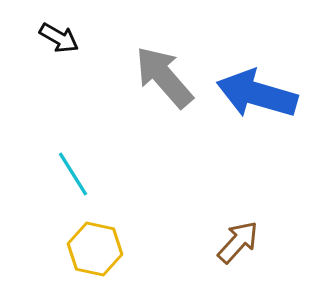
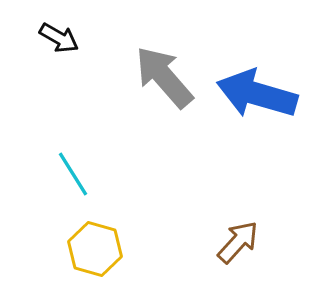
yellow hexagon: rotated 4 degrees clockwise
